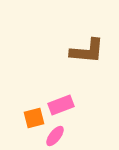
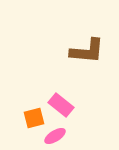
pink rectangle: rotated 60 degrees clockwise
pink ellipse: rotated 20 degrees clockwise
